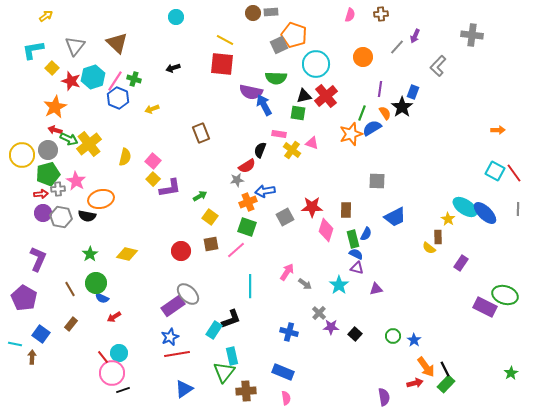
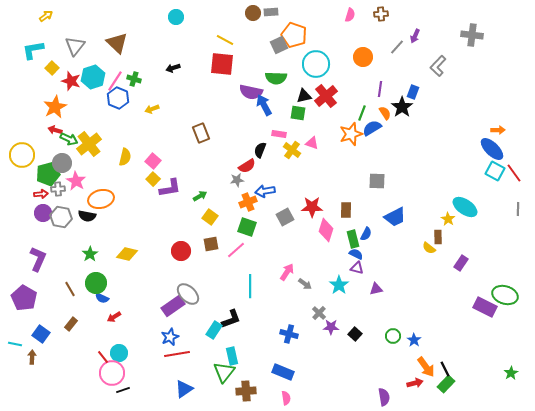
gray circle at (48, 150): moved 14 px right, 13 px down
blue ellipse at (485, 213): moved 7 px right, 64 px up
blue cross at (289, 332): moved 2 px down
